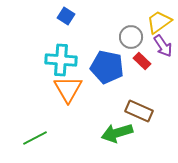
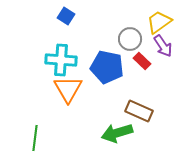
gray circle: moved 1 px left, 2 px down
green line: rotated 55 degrees counterclockwise
